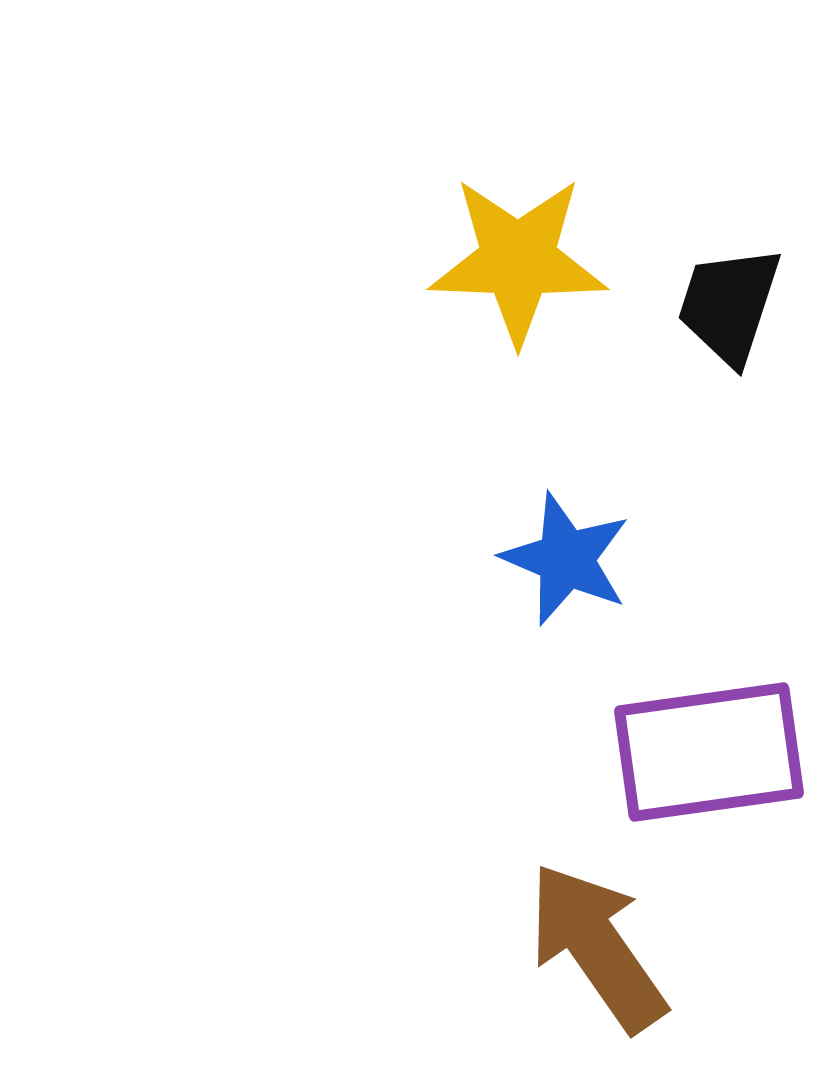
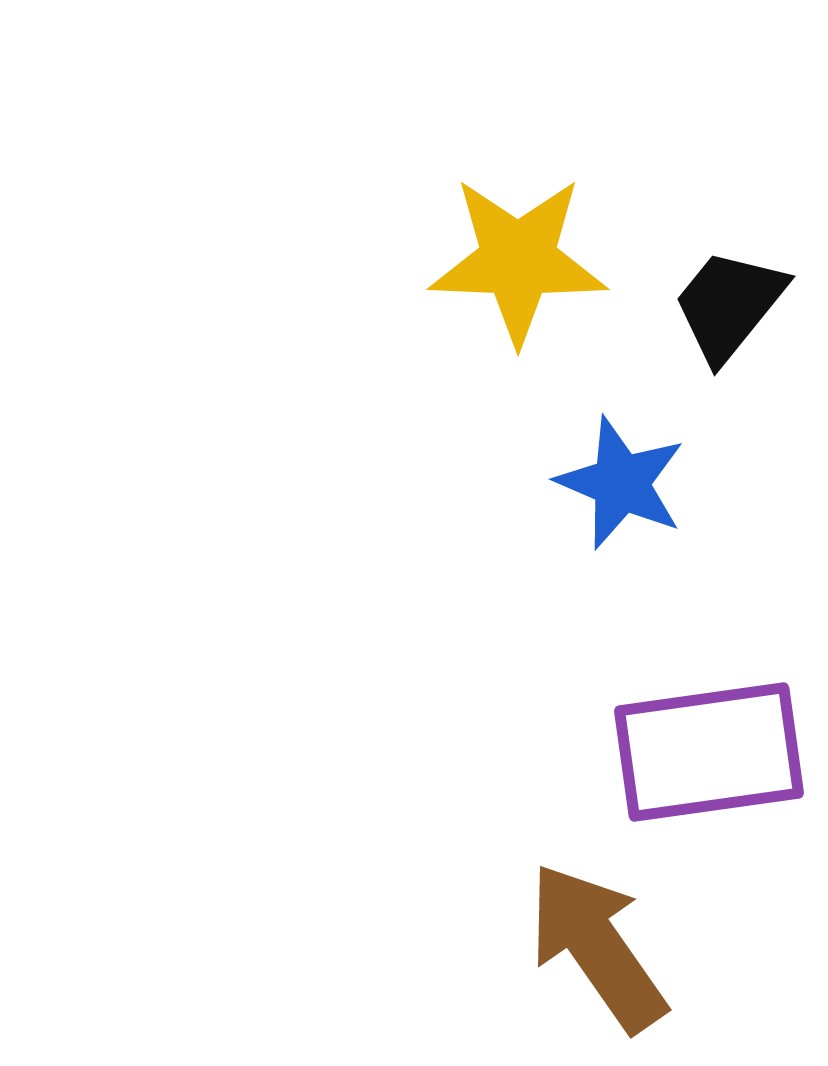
black trapezoid: rotated 21 degrees clockwise
blue star: moved 55 px right, 76 px up
